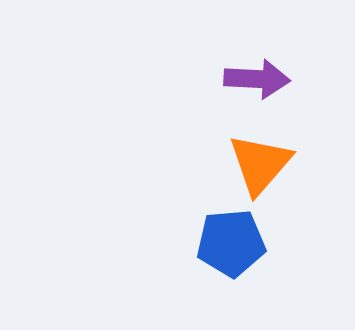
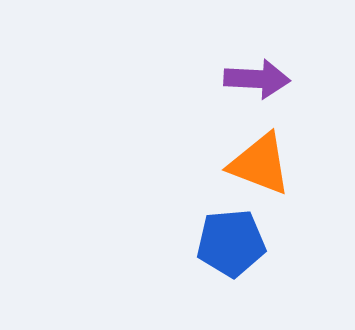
orange triangle: rotated 50 degrees counterclockwise
